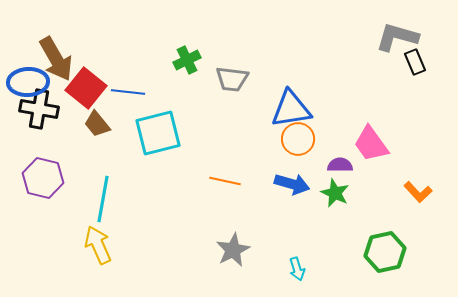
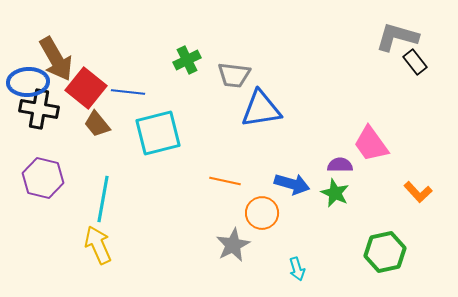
black rectangle: rotated 15 degrees counterclockwise
gray trapezoid: moved 2 px right, 4 px up
blue triangle: moved 30 px left
orange circle: moved 36 px left, 74 px down
gray star: moved 5 px up
